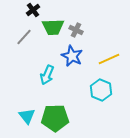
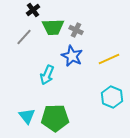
cyan hexagon: moved 11 px right, 7 px down
